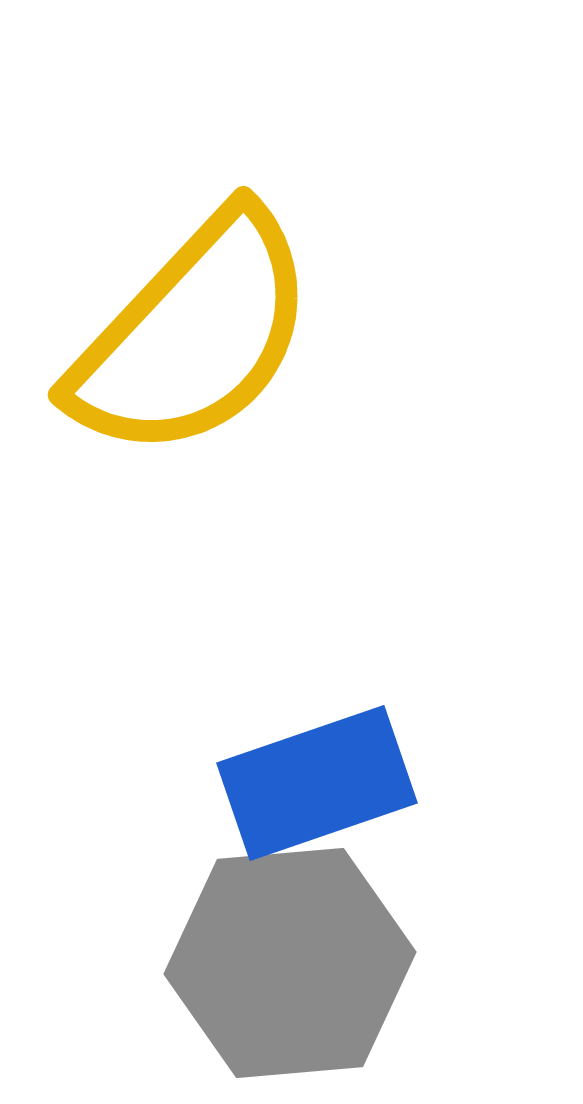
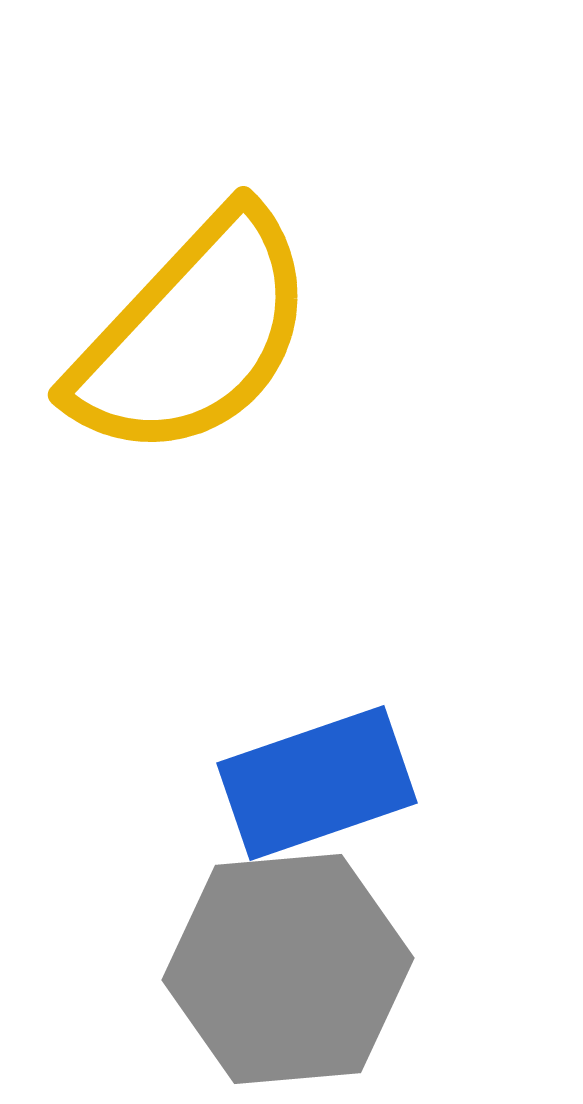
gray hexagon: moved 2 px left, 6 px down
